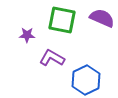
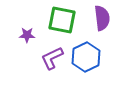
purple semicircle: rotated 60 degrees clockwise
purple L-shape: rotated 55 degrees counterclockwise
blue hexagon: moved 23 px up
